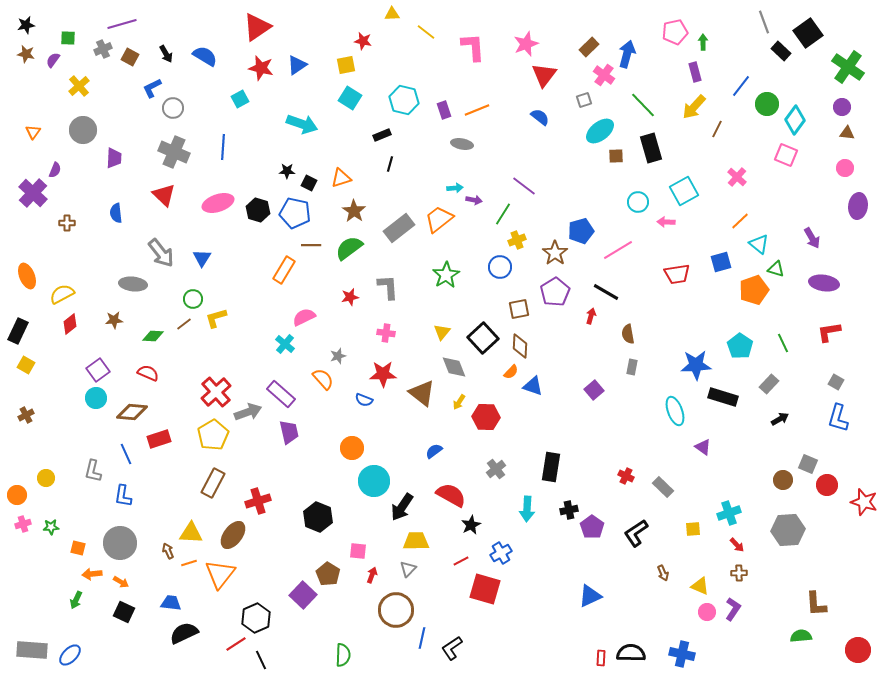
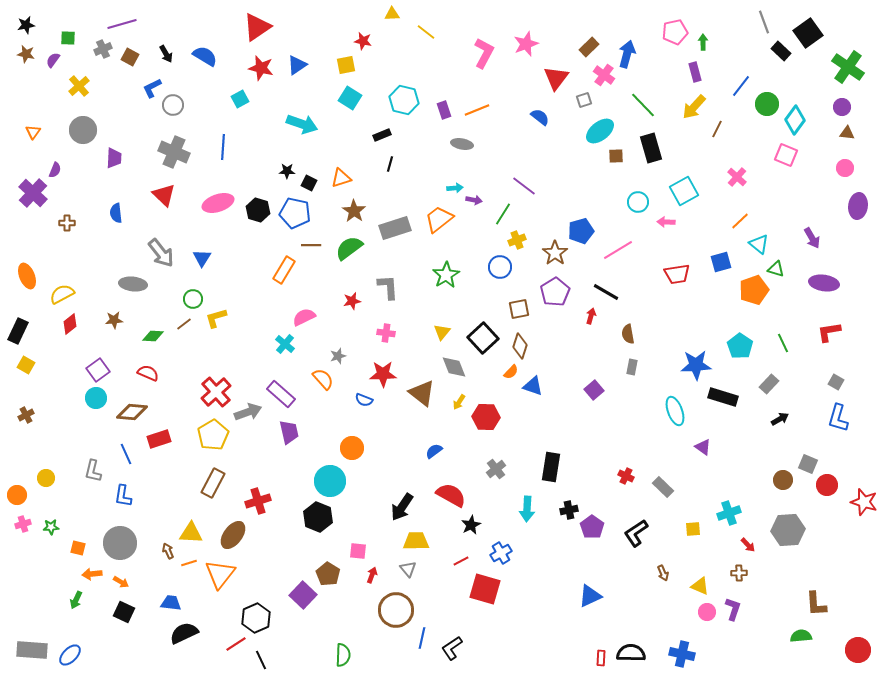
pink L-shape at (473, 47): moved 11 px right, 6 px down; rotated 32 degrees clockwise
red triangle at (544, 75): moved 12 px right, 3 px down
gray circle at (173, 108): moved 3 px up
gray rectangle at (399, 228): moved 4 px left; rotated 20 degrees clockwise
red star at (350, 297): moved 2 px right, 4 px down
brown diamond at (520, 346): rotated 15 degrees clockwise
cyan circle at (374, 481): moved 44 px left
red arrow at (737, 545): moved 11 px right
gray triangle at (408, 569): rotated 24 degrees counterclockwise
purple L-shape at (733, 609): rotated 15 degrees counterclockwise
